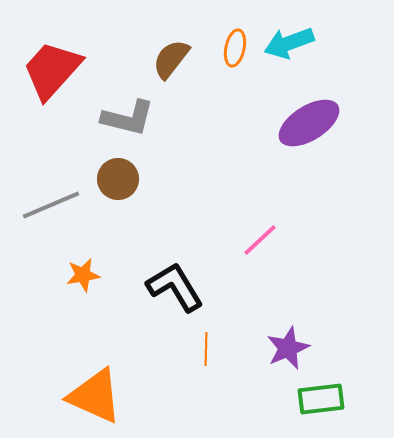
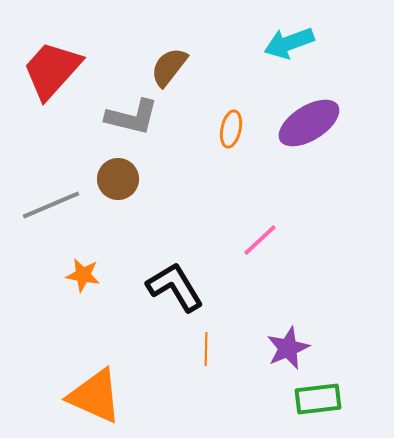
orange ellipse: moved 4 px left, 81 px down
brown semicircle: moved 2 px left, 8 px down
gray L-shape: moved 4 px right, 1 px up
orange star: rotated 20 degrees clockwise
green rectangle: moved 3 px left
